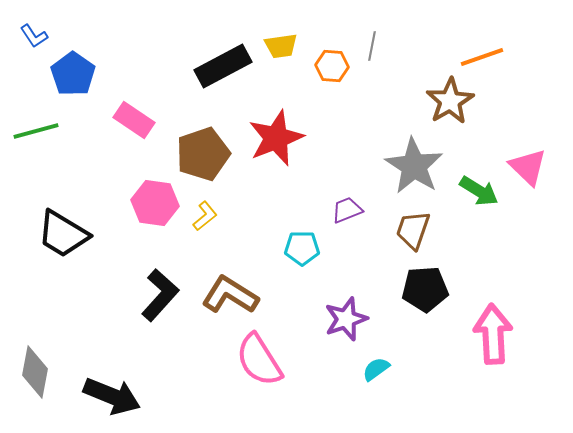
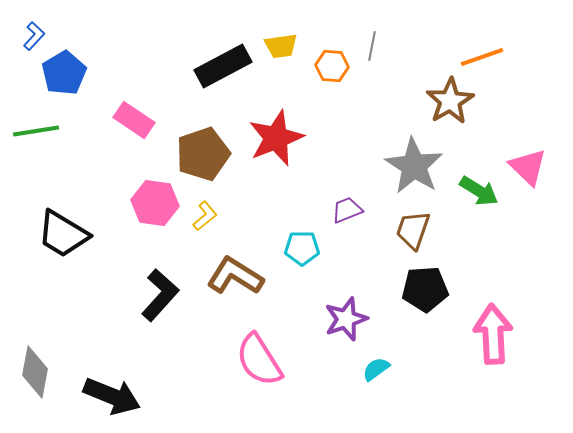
blue L-shape: rotated 104 degrees counterclockwise
blue pentagon: moved 9 px left, 1 px up; rotated 6 degrees clockwise
green line: rotated 6 degrees clockwise
brown L-shape: moved 5 px right, 19 px up
